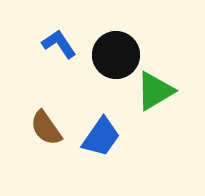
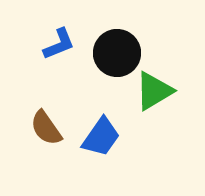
blue L-shape: rotated 102 degrees clockwise
black circle: moved 1 px right, 2 px up
green triangle: moved 1 px left
